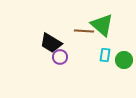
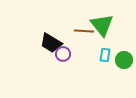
green triangle: rotated 10 degrees clockwise
purple circle: moved 3 px right, 3 px up
